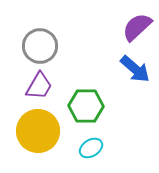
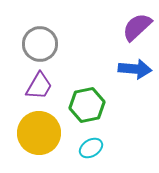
gray circle: moved 2 px up
blue arrow: rotated 36 degrees counterclockwise
green hexagon: moved 1 px right, 1 px up; rotated 12 degrees counterclockwise
yellow circle: moved 1 px right, 2 px down
